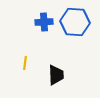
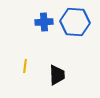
yellow line: moved 3 px down
black trapezoid: moved 1 px right
